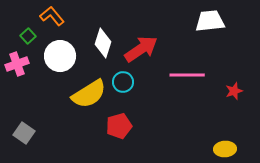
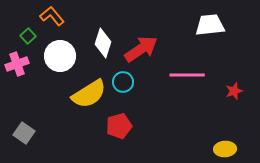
white trapezoid: moved 4 px down
